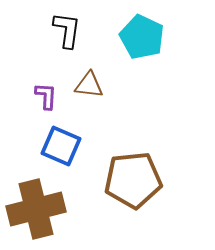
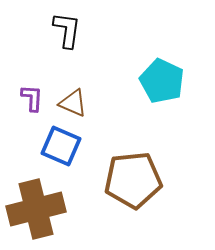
cyan pentagon: moved 20 px right, 44 px down
brown triangle: moved 16 px left, 18 px down; rotated 16 degrees clockwise
purple L-shape: moved 14 px left, 2 px down
